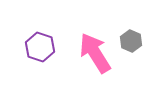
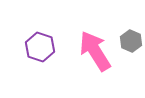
pink arrow: moved 2 px up
